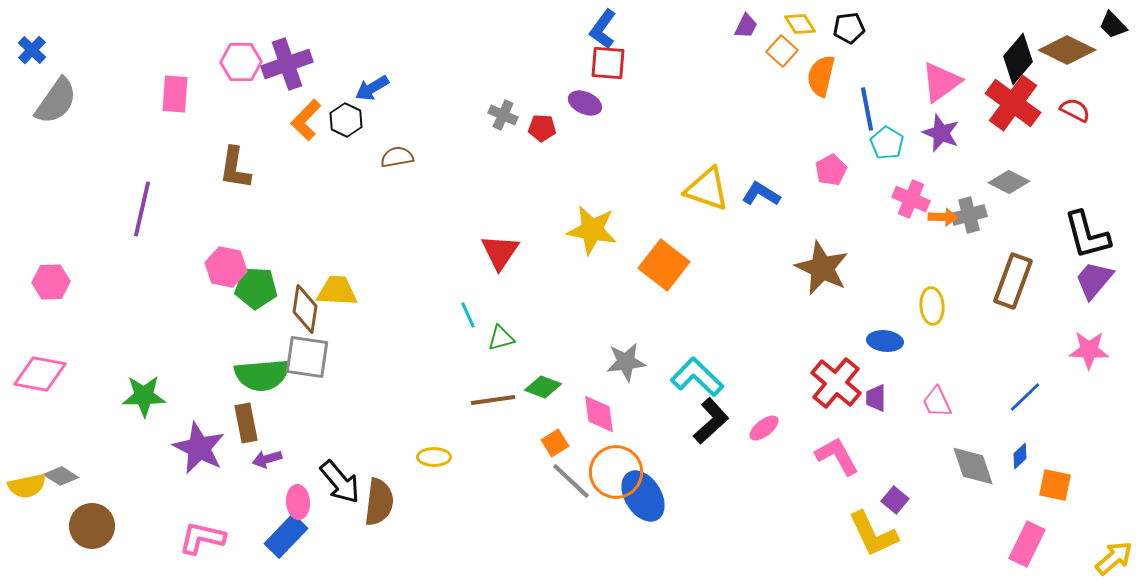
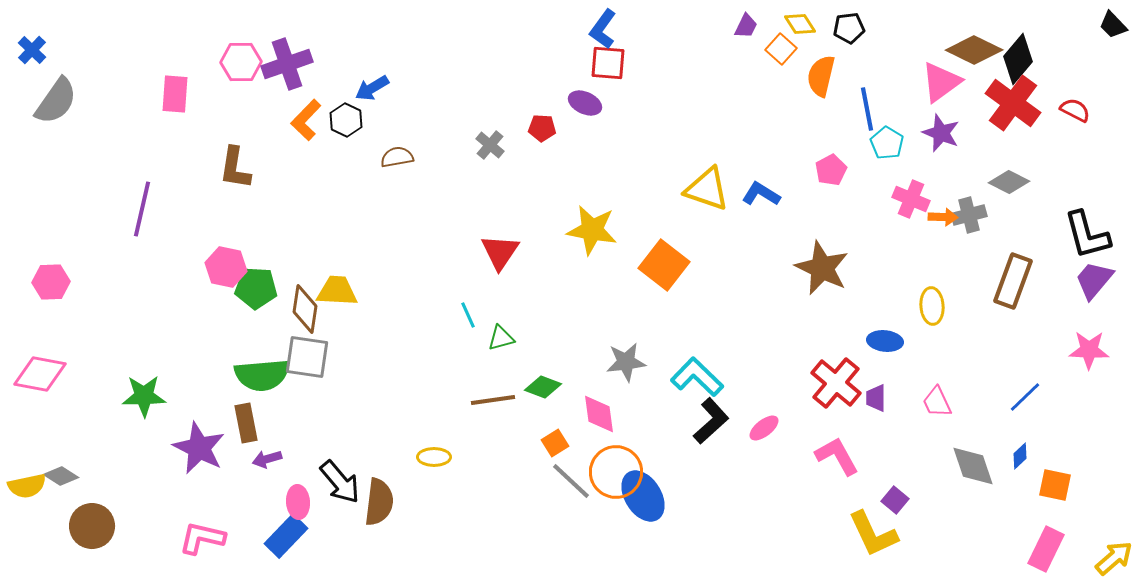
brown diamond at (1067, 50): moved 93 px left
orange square at (782, 51): moved 1 px left, 2 px up
gray cross at (503, 115): moved 13 px left, 30 px down; rotated 16 degrees clockwise
pink rectangle at (1027, 544): moved 19 px right, 5 px down
